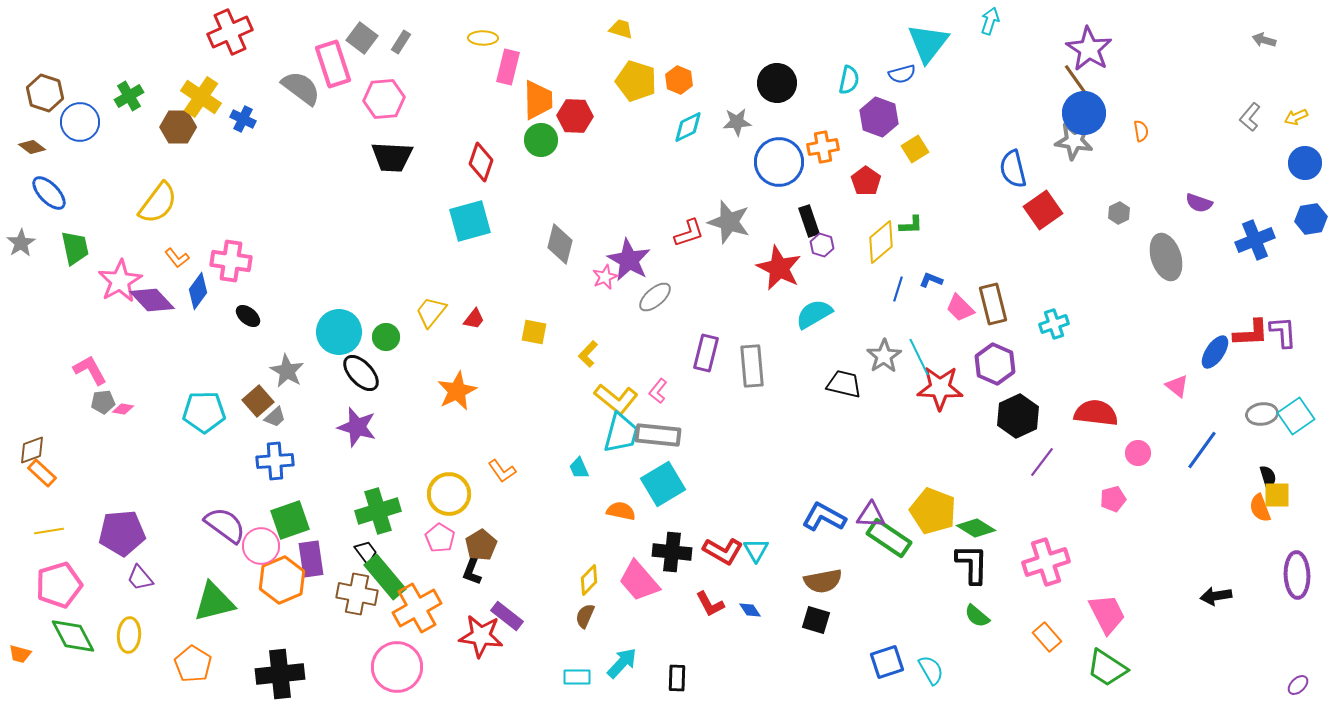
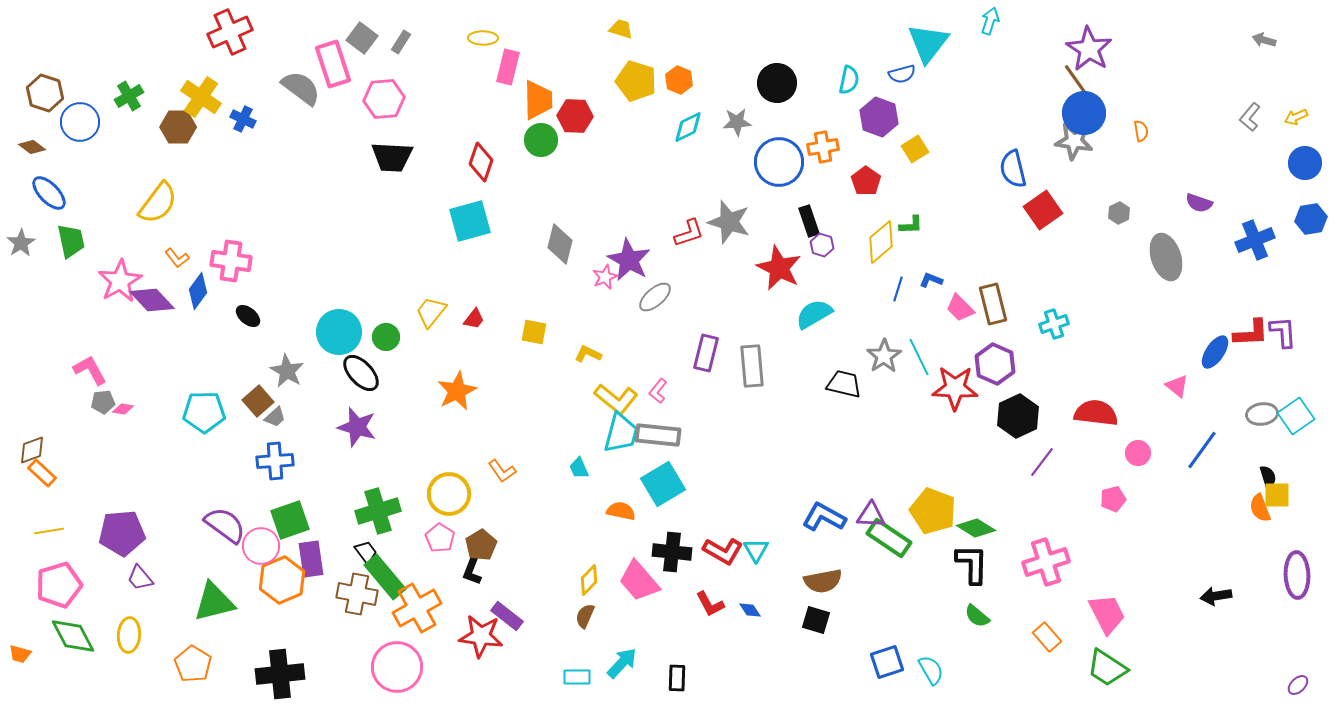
green trapezoid at (75, 248): moved 4 px left, 7 px up
yellow L-shape at (588, 354): rotated 72 degrees clockwise
red star at (940, 388): moved 15 px right
